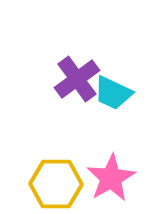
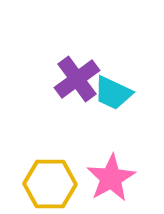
yellow hexagon: moved 6 px left
